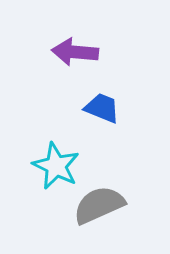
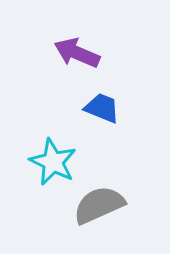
purple arrow: moved 2 px right, 1 px down; rotated 18 degrees clockwise
cyan star: moved 3 px left, 4 px up
